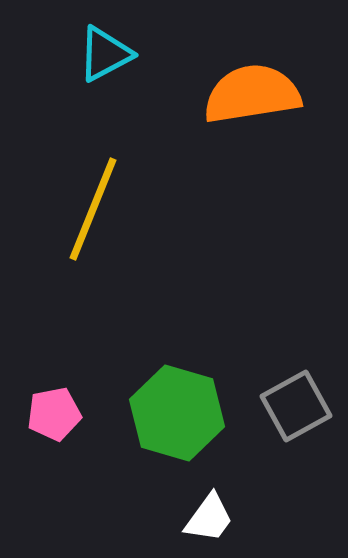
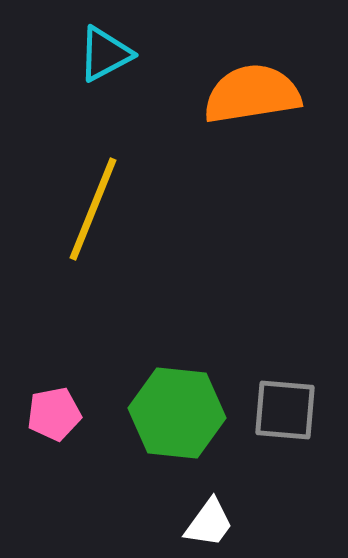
gray square: moved 11 px left, 4 px down; rotated 34 degrees clockwise
green hexagon: rotated 10 degrees counterclockwise
white trapezoid: moved 5 px down
